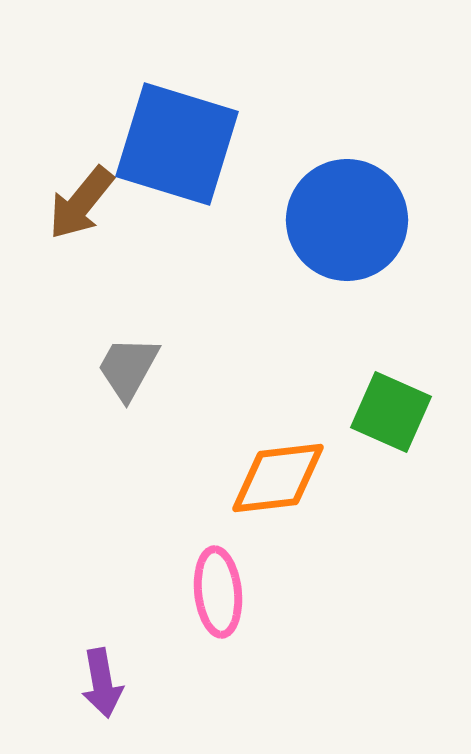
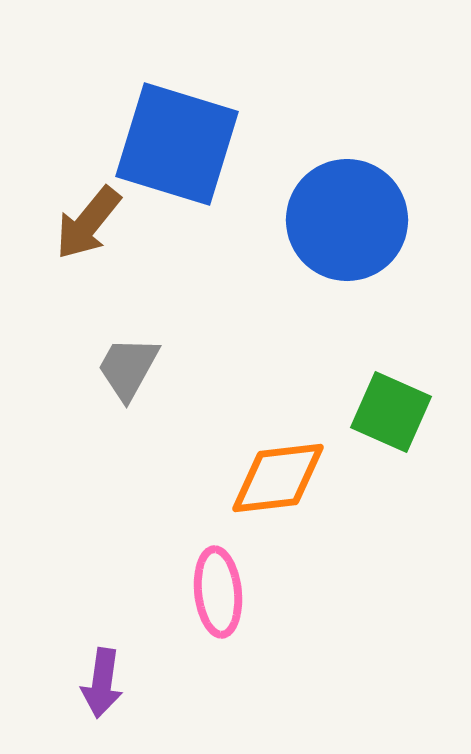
brown arrow: moved 7 px right, 20 px down
purple arrow: rotated 18 degrees clockwise
